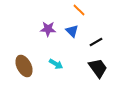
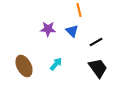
orange line: rotated 32 degrees clockwise
cyan arrow: rotated 80 degrees counterclockwise
